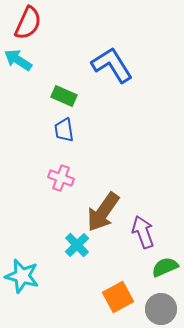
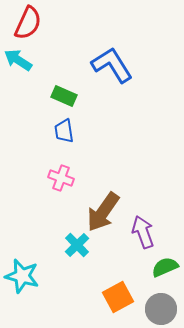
blue trapezoid: moved 1 px down
